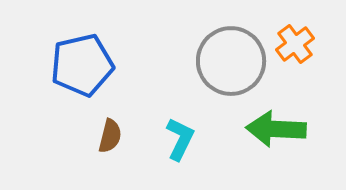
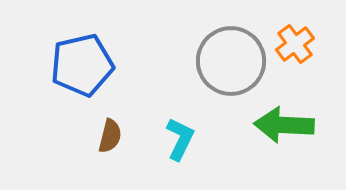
green arrow: moved 8 px right, 4 px up
